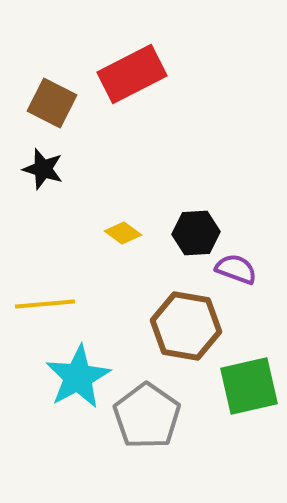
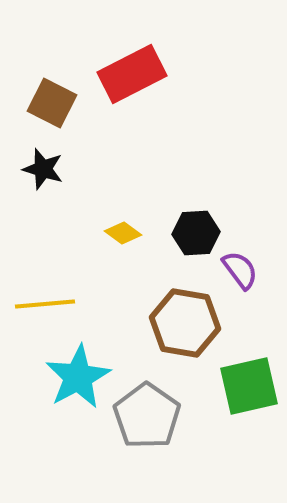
purple semicircle: moved 4 px right, 1 px down; rotated 33 degrees clockwise
brown hexagon: moved 1 px left, 3 px up
